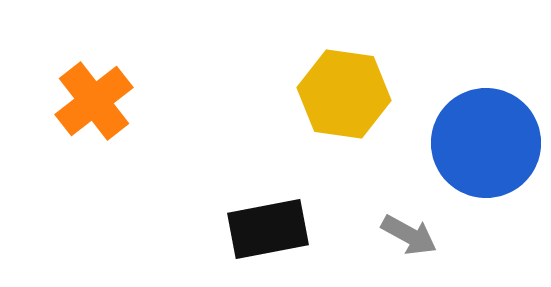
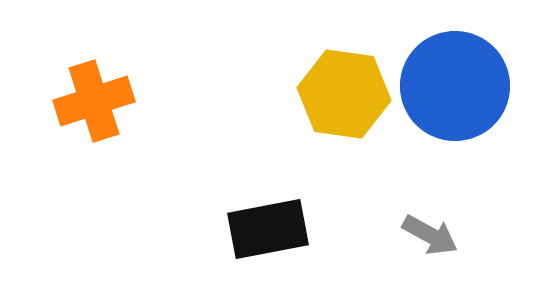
orange cross: rotated 20 degrees clockwise
blue circle: moved 31 px left, 57 px up
gray arrow: moved 21 px right
